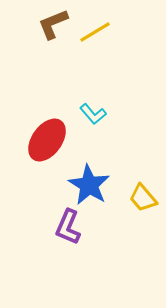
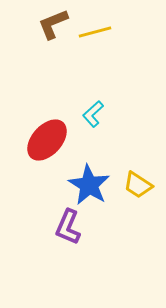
yellow line: rotated 16 degrees clockwise
cyan L-shape: rotated 88 degrees clockwise
red ellipse: rotated 6 degrees clockwise
yellow trapezoid: moved 5 px left, 13 px up; rotated 16 degrees counterclockwise
